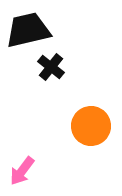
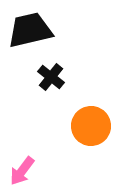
black trapezoid: moved 2 px right
black cross: moved 10 px down
